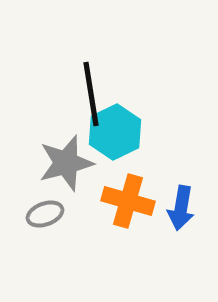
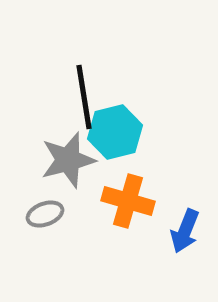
black line: moved 7 px left, 3 px down
cyan hexagon: rotated 12 degrees clockwise
gray star: moved 2 px right, 3 px up
blue arrow: moved 4 px right, 23 px down; rotated 12 degrees clockwise
